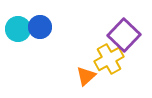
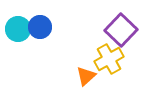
purple square: moved 3 px left, 5 px up
